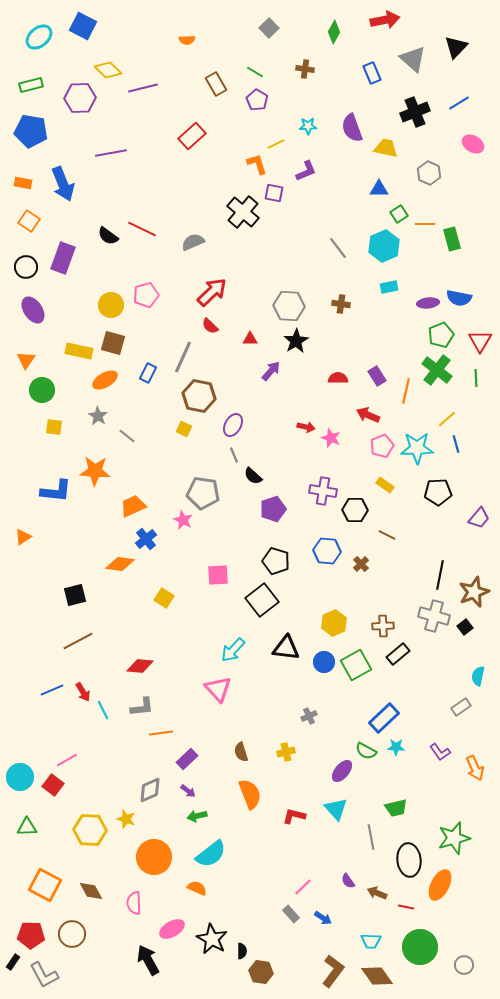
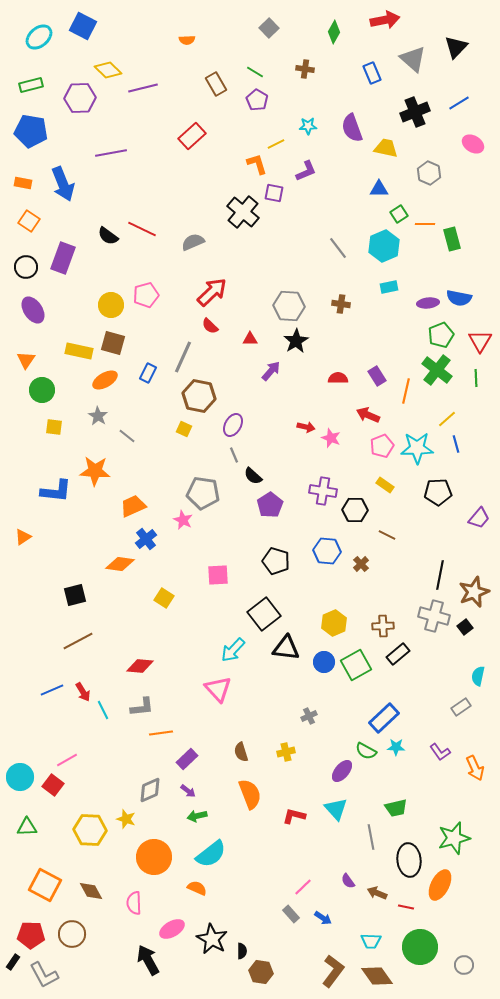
purple pentagon at (273, 509): moved 3 px left, 4 px up; rotated 15 degrees counterclockwise
black square at (262, 600): moved 2 px right, 14 px down
